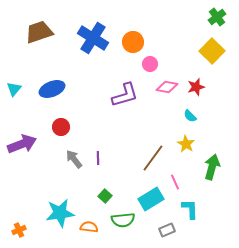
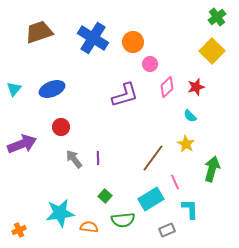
pink diamond: rotated 55 degrees counterclockwise
green arrow: moved 2 px down
